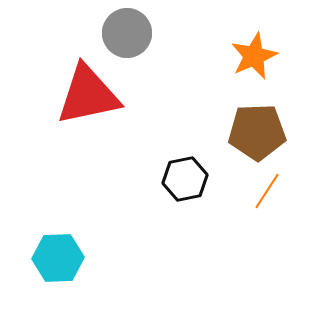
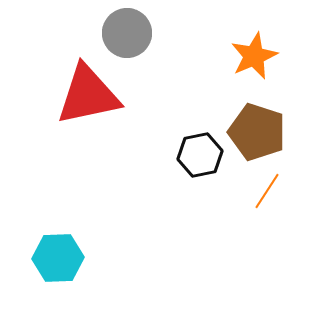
brown pentagon: rotated 20 degrees clockwise
black hexagon: moved 15 px right, 24 px up
